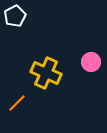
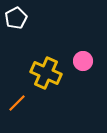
white pentagon: moved 1 px right, 2 px down
pink circle: moved 8 px left, 1 px up
